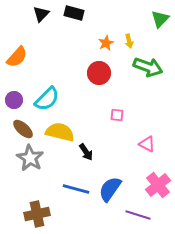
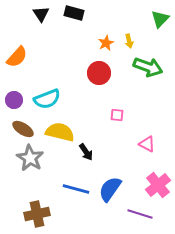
black triangle: rotated 18 degrees counterclockwise
cyan semicircle: rotated 24 degrees clockwise
brown ellipse: rotated 10 degrees counterclockwise
purple line: moved 2 px right, 1 px up
